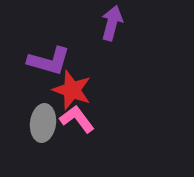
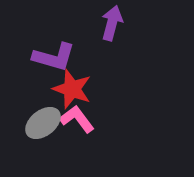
purple L-shape: moved 5 px right, 4 px up
red star: moved 1 px up
gray ellipse: rotated 45 degrees clockwise
